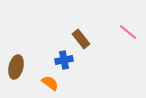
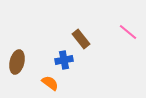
brown ellipse: moved 1 px right, 5 px up
